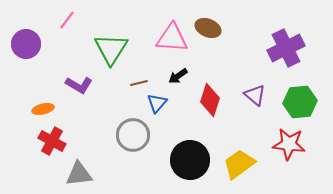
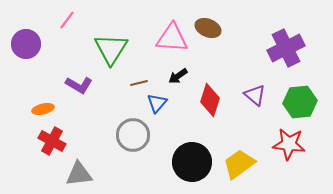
black circle: moved 2 px right, 2 px down
